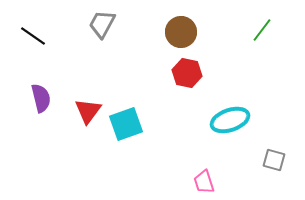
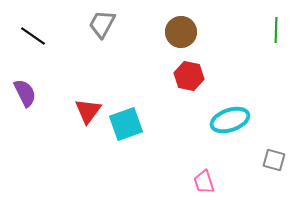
green line: moved 14 px right; rotated 35 degrees counterclockwise
red hexagon: moved 2 px right, 3 px down
purple semicircle: moved 16 px left, 5 px up; rotated 12 degrees counterclockwise
